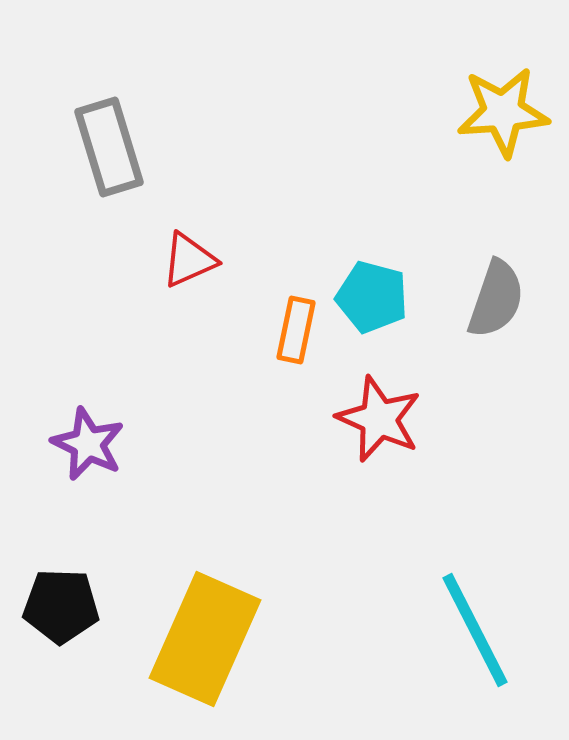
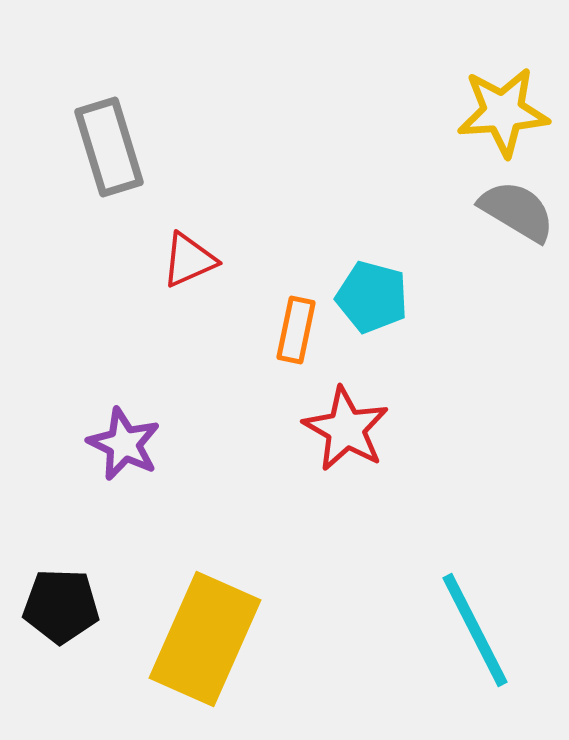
gray semicircle: moved 21 px right, 88 px up; rotated 78 degrees counterclockwise
red star: moved 33 px left, 10 px down; rotated 6 degrees clockwise
purple star: moved 36 px right
